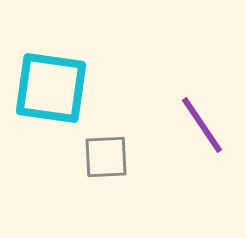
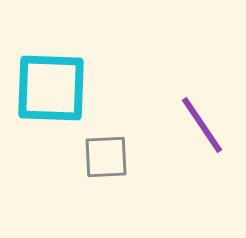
cyan square: rotated 6 degrees counterclockwise
